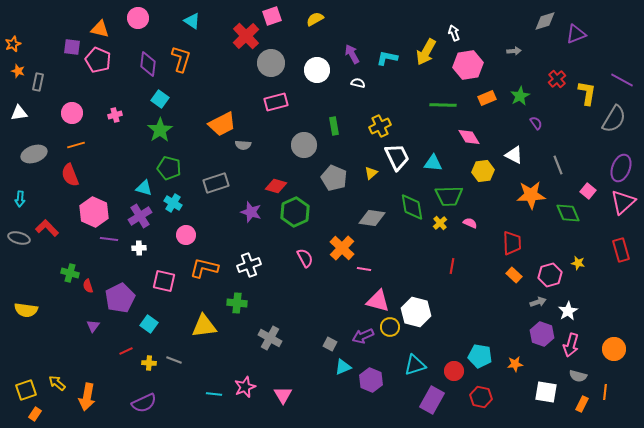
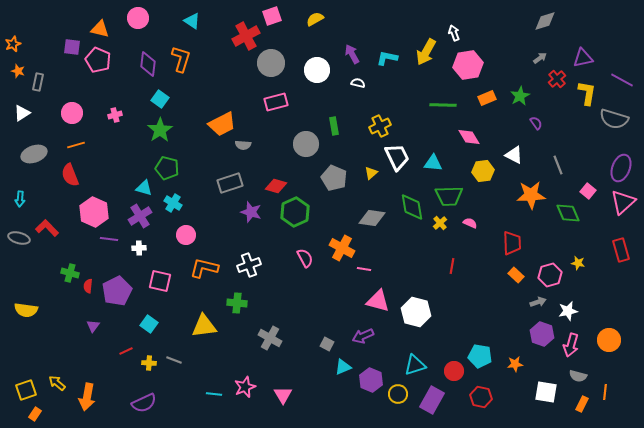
purple triangle at (576, 34): moved 7 px right, 24 px down; rotated 10 degrees clockwise
red cross at (246, 36): rotated 16 degrees clockwise
gray arrow at (514, 51): moved 26 px right, 7 px down; rotated 32 degrees counterclockwise
white triangle at (19, 113): moved 3 px right; rotated 24 degrees counterclockwise
gray semicircle at (614, 119): rotated 76 degrees clockwise
gray circle at (304, 145): moved 2 px right, 1 px up
green pentagon at (169, 168): moved 2 px left
gray rectangle at (216, 183): moved 14 px right
orange cross at (342, 248): rotated 15 degrees counterclockwise
orange rectangle at (514, 275): moved 2 px right
pink square at (164, 281): moved 4 px left
red semicircle at (88, 286): rotated 24 degrees clockwise
purple pentagon at (120, 298): moved 3 px left, 7 px up
white star at (568, 311): rotated 18 degrees clockwise
yellow circle at (390, 327): moved 8 px right, 67 px down
gray square at (330, 344): moved 3 px left
orange circle at (614, 349): moved 5 px left, 9 px up
